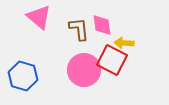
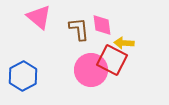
pink circle: moved 7 px right
blue hexagon: rotated 16 degrees clockwise
